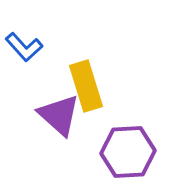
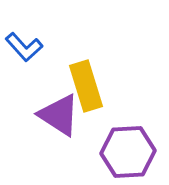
purple triangle: rotated 9 degrees counterclockwise
